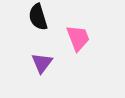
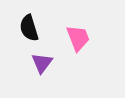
black semicircle: moved 9 px left, 11 px down
